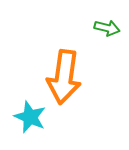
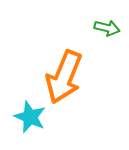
orange arrow: rotated 14 degrees clockwise
